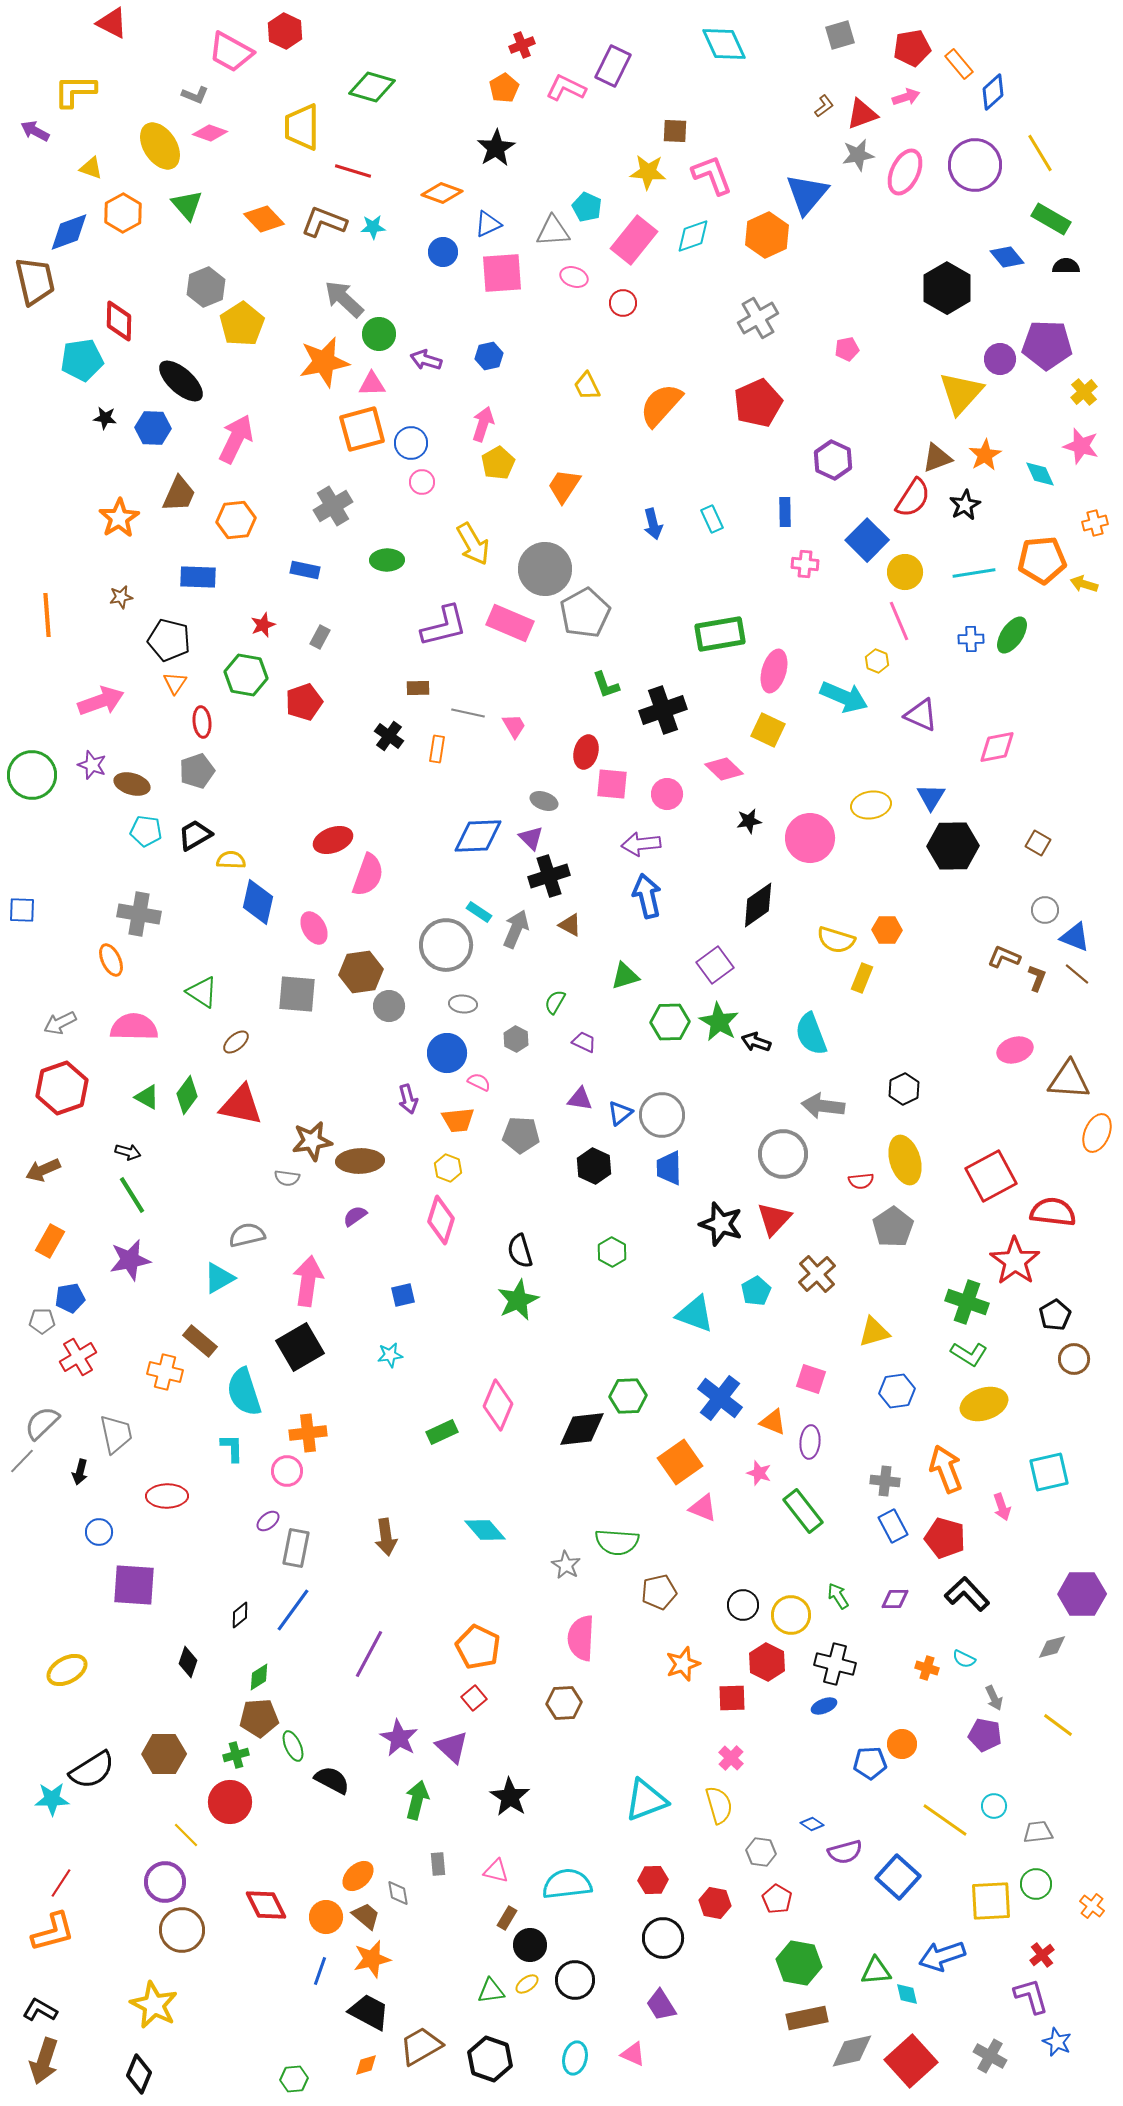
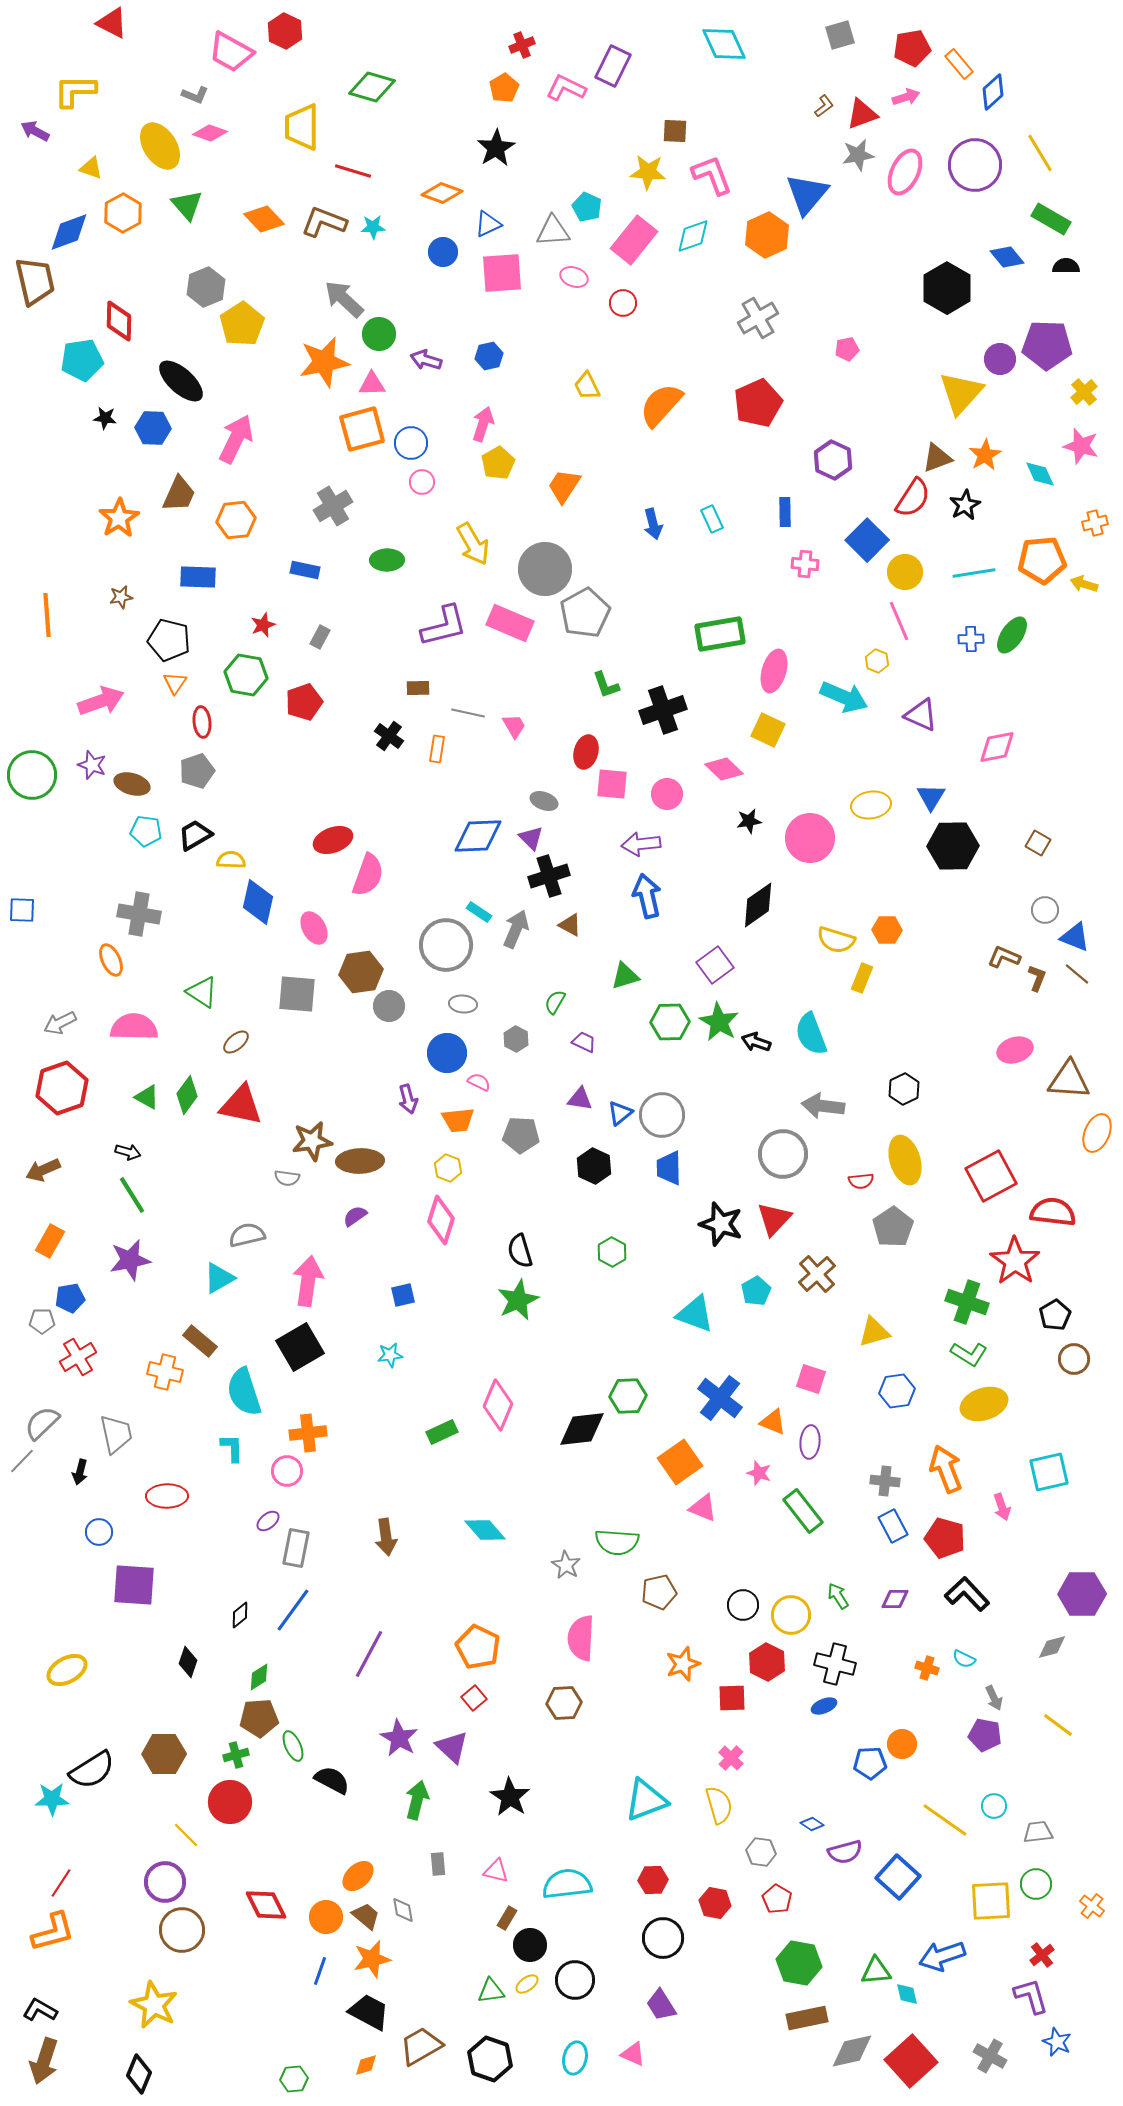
gray diamond at (398, 1893): moved 5 px right, 17 px down
